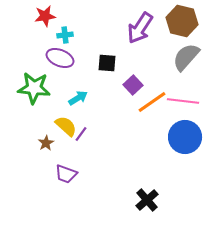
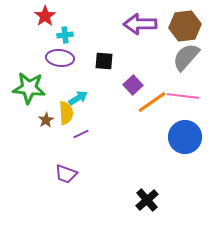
red star: rotated 25 degrees counterclockwise
brown hexagon: moved 3 px right, 5 px down; rotated 20 degrees counterclockwise
purple arrow: moved 4 px up; rotated 56 degrees clockwise
purple ellipse: rotated 16 degrees counterclockwise
black square: moved 3 px left, 2 px up
green star: moved 5 px left
pink line: moved 5 px up
yellow semicircle: moved 13 px up; rotated 45 degrees clockwise
purple line: rotated 28 degrees clockwise
brown star: moved 23 px up
